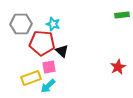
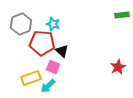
gray hexagon: rotated 20 degrees counterclockwise
pink square: moved 4 px right; rotated 32 degrees clockwise
